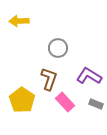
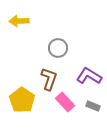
gray rectangle: moved 3 px left, 2 px down
